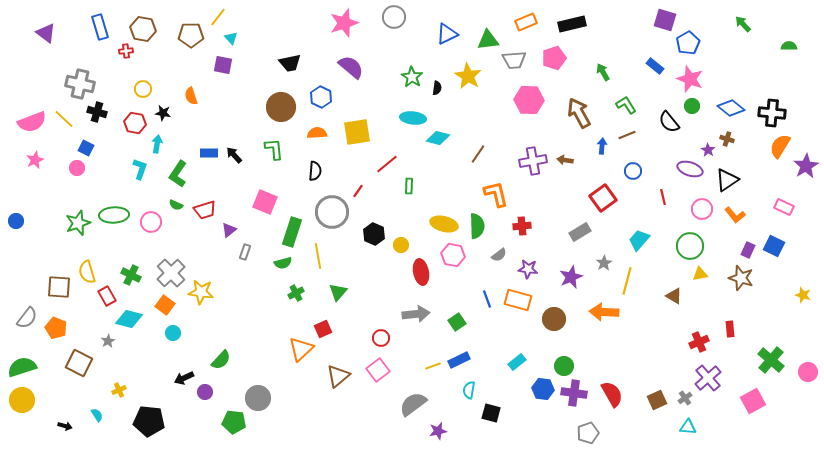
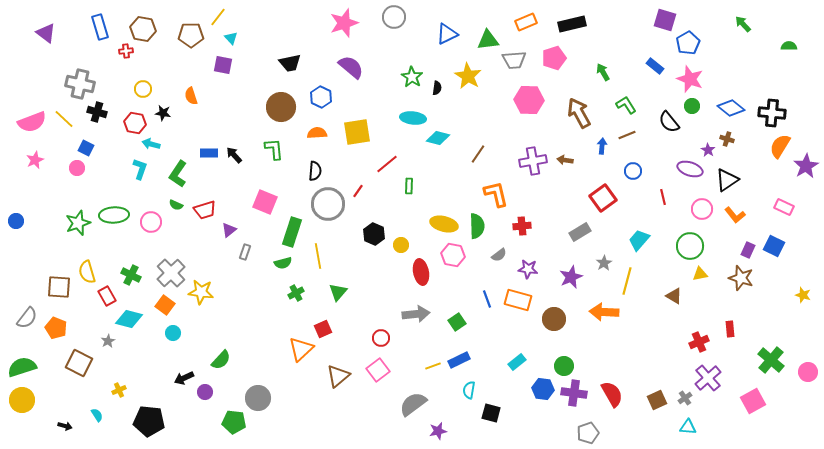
cyan arrow at (157, 144): moved 6 px left; rotated 84 degrees counterclockwise
gray circle at (332, 212): moved 4 px left, 8 px up
